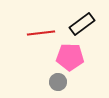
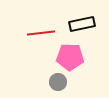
black rectangle: rotated 25 degrees clockwise
